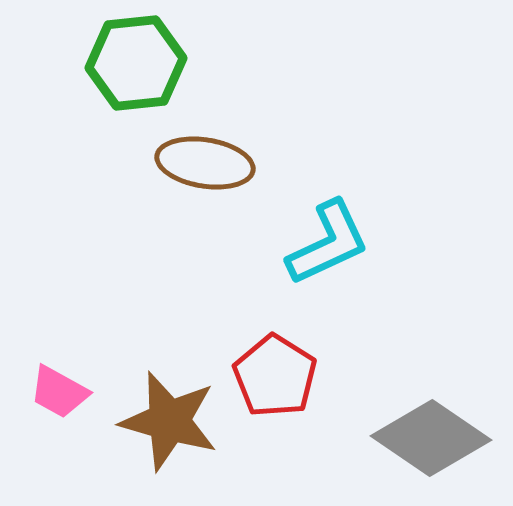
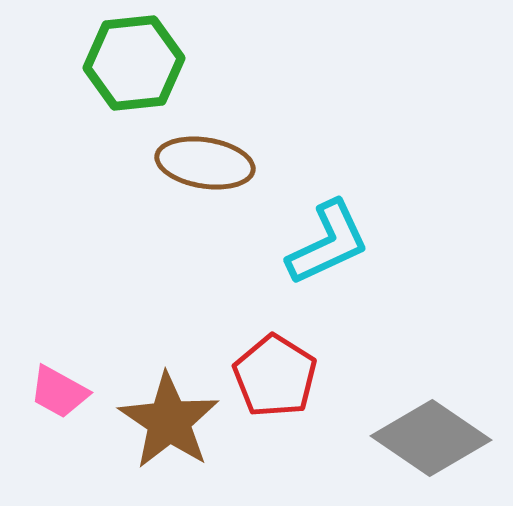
green hexagon: moved 2 px left
brown star: rotated 18 degrees clockwise
